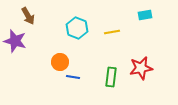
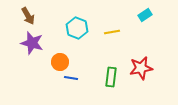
cyan rectangle: rotated 24 degrees counterclockwise
purple star: moved 17 px right, 2 px down
blue line: moved 2 px left, 1 px down
